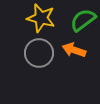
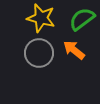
green semicircle: moved 1 px left, 1 px up
orange arrow: rotated 20 degrees clockwise
